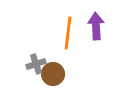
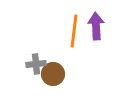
orange line: moved 6 px right, 2 px up
gray cross: rotated 12 degrees clockwise
